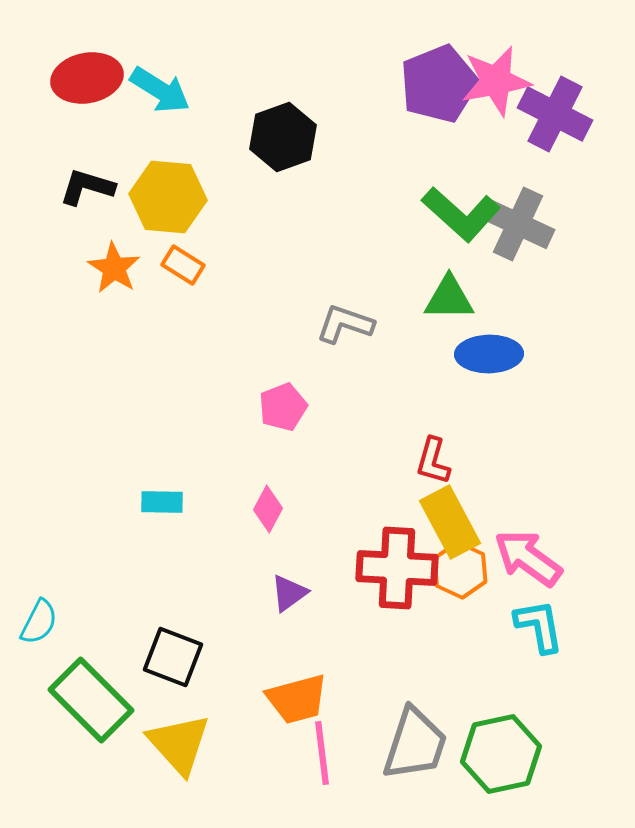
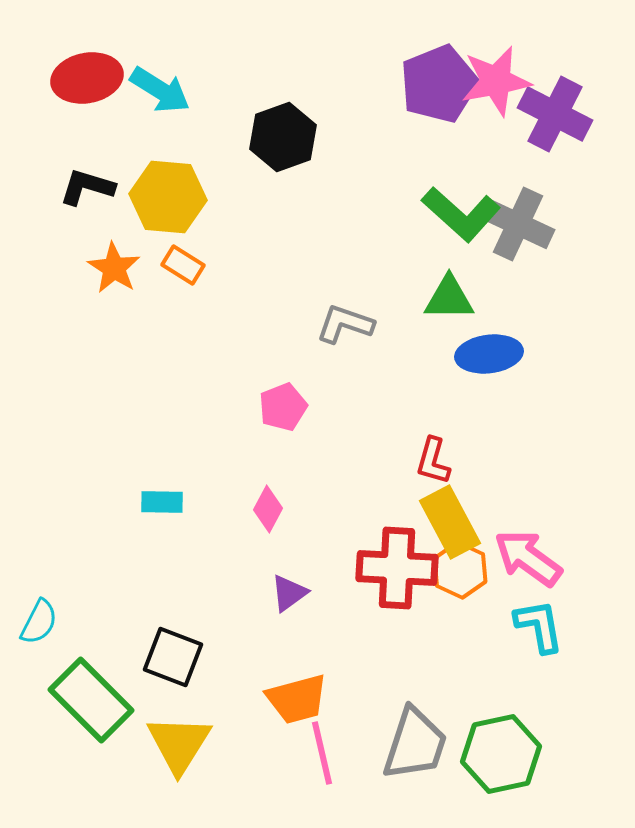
blue ellipse: rotated 6 degrees counterclockwise
yellow triangle: rotated 14 degrees clockwise
pink line: rotated 6 degrees counterclockwise
